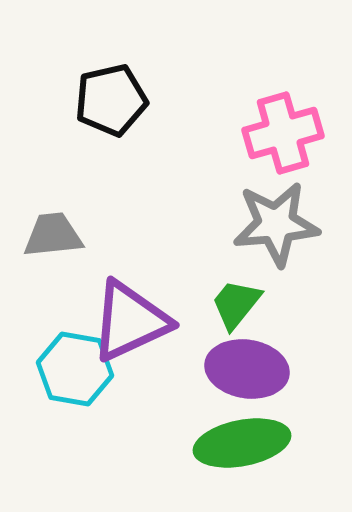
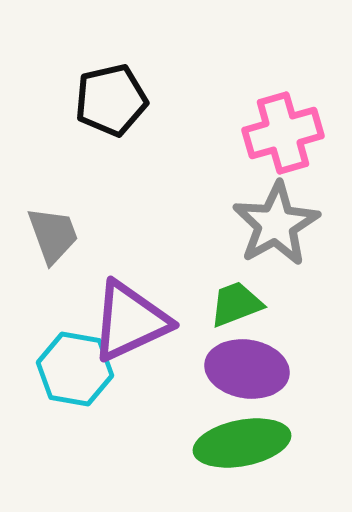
gray star: rotated 24 degrees counterclockwise
gray trapezoid: rotated 76 degrees clockwise
green trapezoid: rotated 30 degrees clockwise
